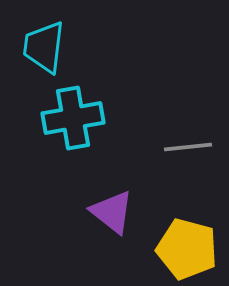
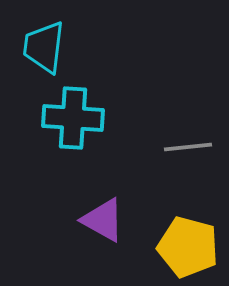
cyan cross: rotated 14 degrees clockwise
purple triangle: moved 9 px left, 8 px down; rotated 9 degrees counterclockwise
yellow pentagon: moved 1 px right, 2 px up
